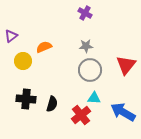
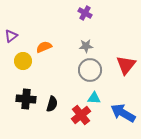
blue arrow: moved 1 px down
